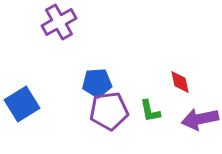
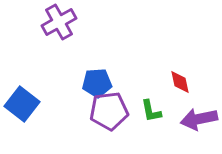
blue square: rotated 20 degrees counterclockwise
green L-shape: moved 1 px right
purple arrow: moved 1 px left
